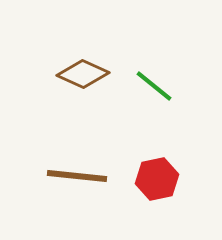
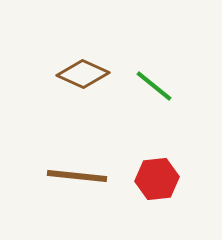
red hexagon: rotated 6 degrees clockwise
